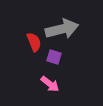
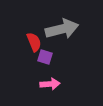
purple square: moved 9 px left
pink arrow: rotated 42 degrees counterclockwise
